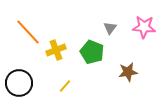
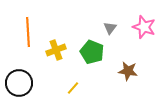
pink star: rotated 15 degrees clockwise
orange line: rotated 40 degrees clockwise
brown star: moved 1 px up; rotated 18 degrees clockwise
yellow line: moved 8 px right, 2 px down
